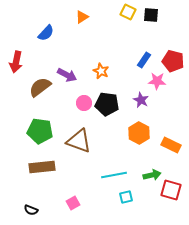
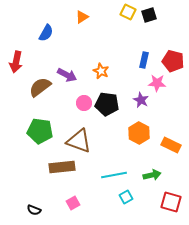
black square: moved 2 px left; rotated 21 degrees counterclockwise
blue semicircle: rotated 12 degrees counterclockwise
blue rectangle: rotated 21 degrees counterclockwise
pink star: moved 2 px down
brown rectangle: moved 20 px right
red square: moved 12 px down
cyan square: rotated 16 degrees counterclockwise
black semicircle: moved 3 px right
